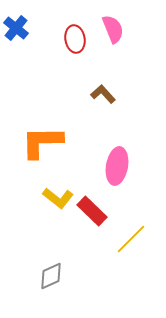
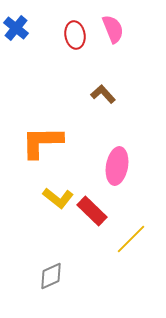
red ellipse: moved 4 px up
